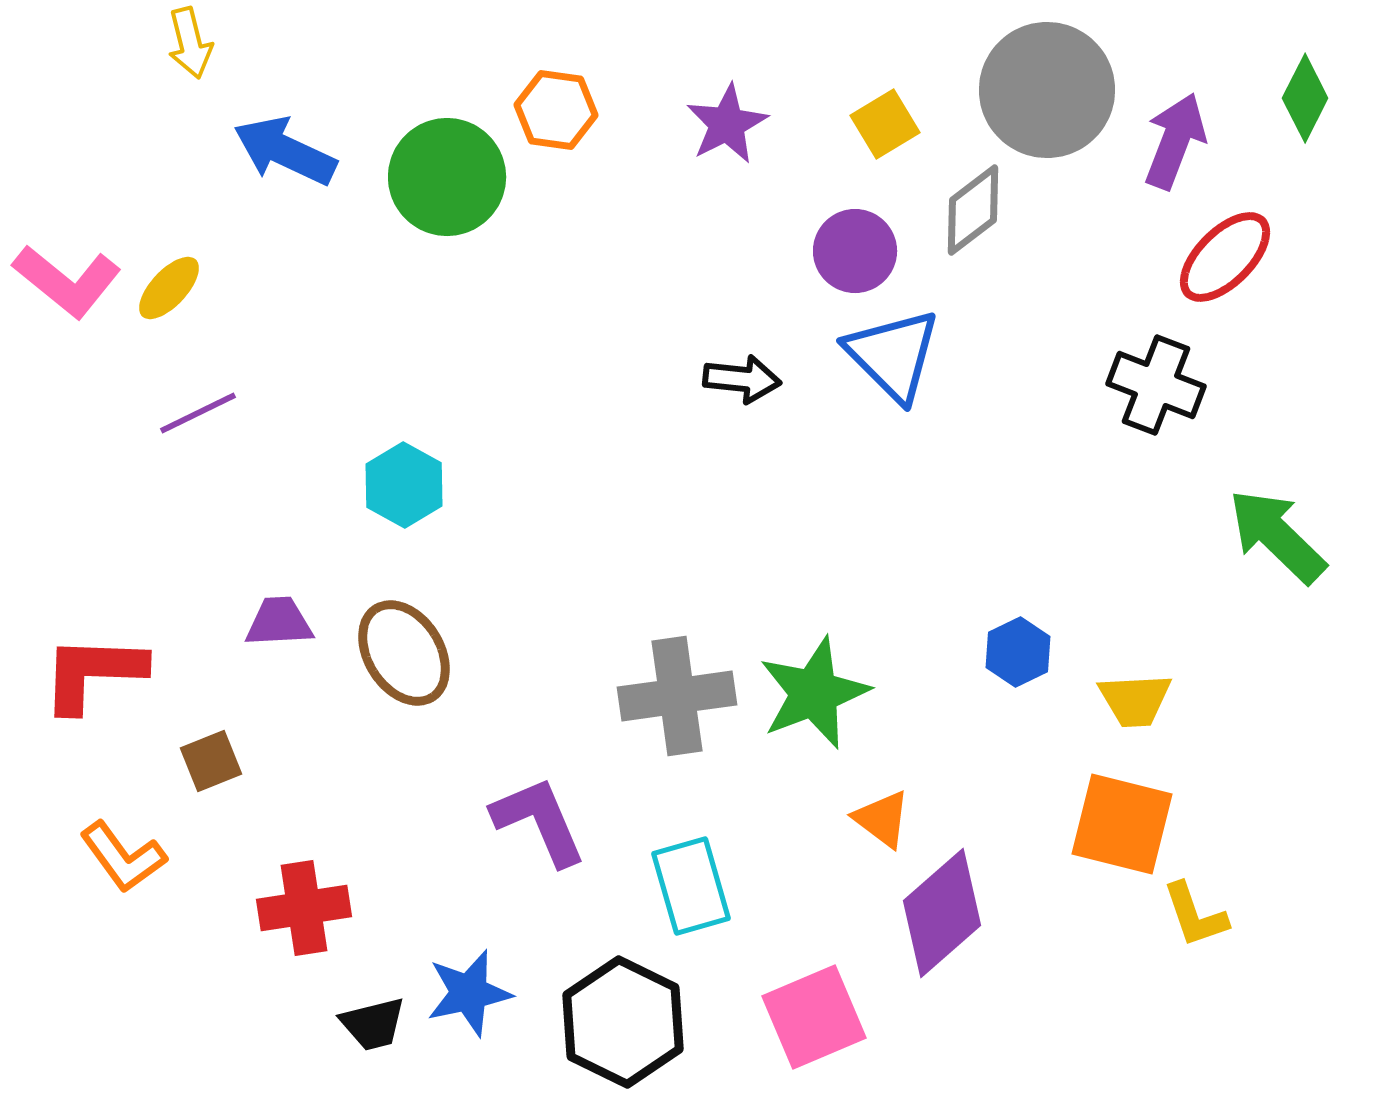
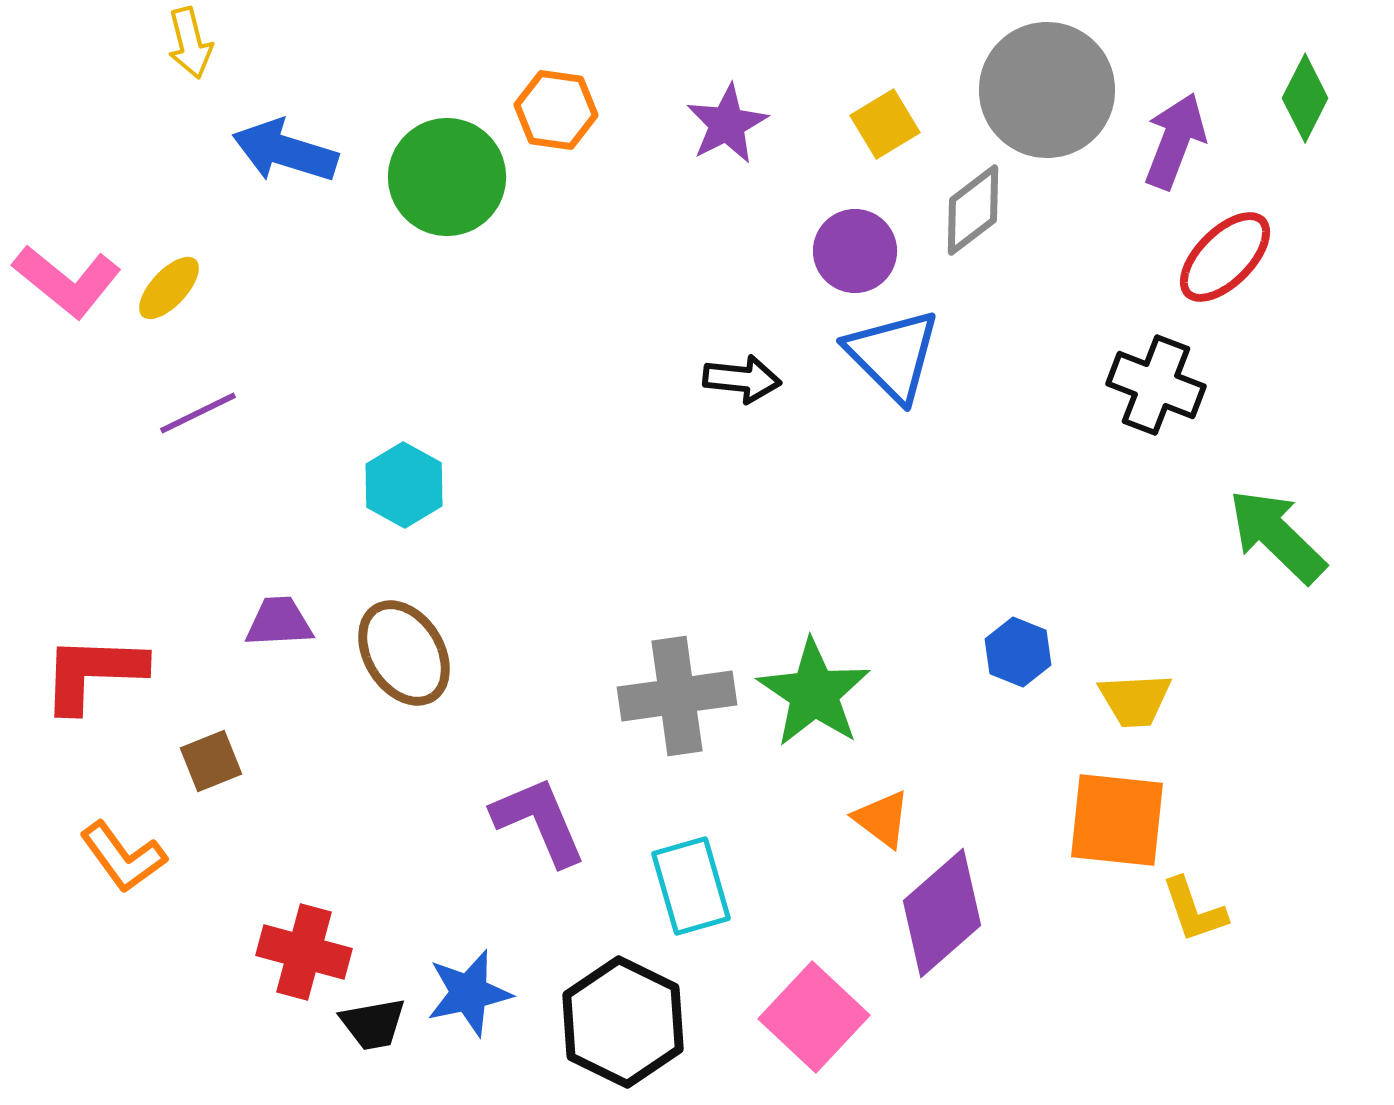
blue arrow: rotated 8 degrees counterclockwise
blue hexagon: rotated 12 degrees counterclockwise
green star: rotated 17 degrees counterclockwise
orange square: moved 5 px left, 4 px up; rotated 8 degrees counterclockwise
red cross: moved 44 px down; rotated 24 degrees clockwise
yellow L-shape: moved 1 px left, 5 px up
pink square: rotated 24 degrees counterclockwise
black trapezoid: rotated 4 degrees clockwise
